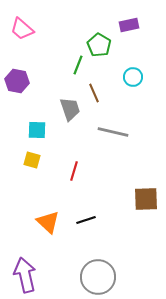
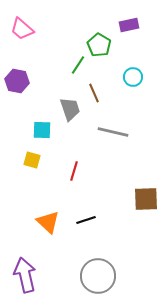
green line: rotated 12 degrees clockwise
cyan square: moved 5 px right
gray circle: moved 1 px up
